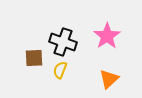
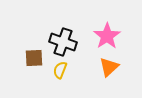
orange triangle: moved 12 px up
